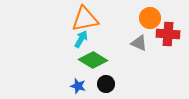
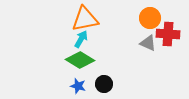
gray triangle: moved 9 px right
green diamond: moved 13 px left
black circle: moved 2 px left
